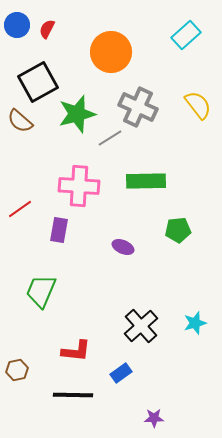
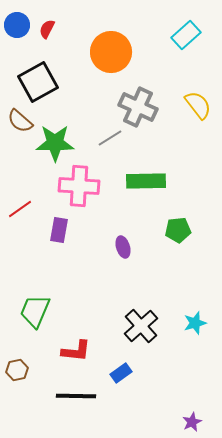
green star: moved 22 px left, 29 px down; rotated 15 degrees clockwise
purple ellipse: rotated 50 degrees clockwise
green trapezoid: moved 6 px left, 20 px down
black line: moved 3 px right, 1 px down
purple star: moved 38 px right, 4 px down; rotated 24 degrees counterclockwise
